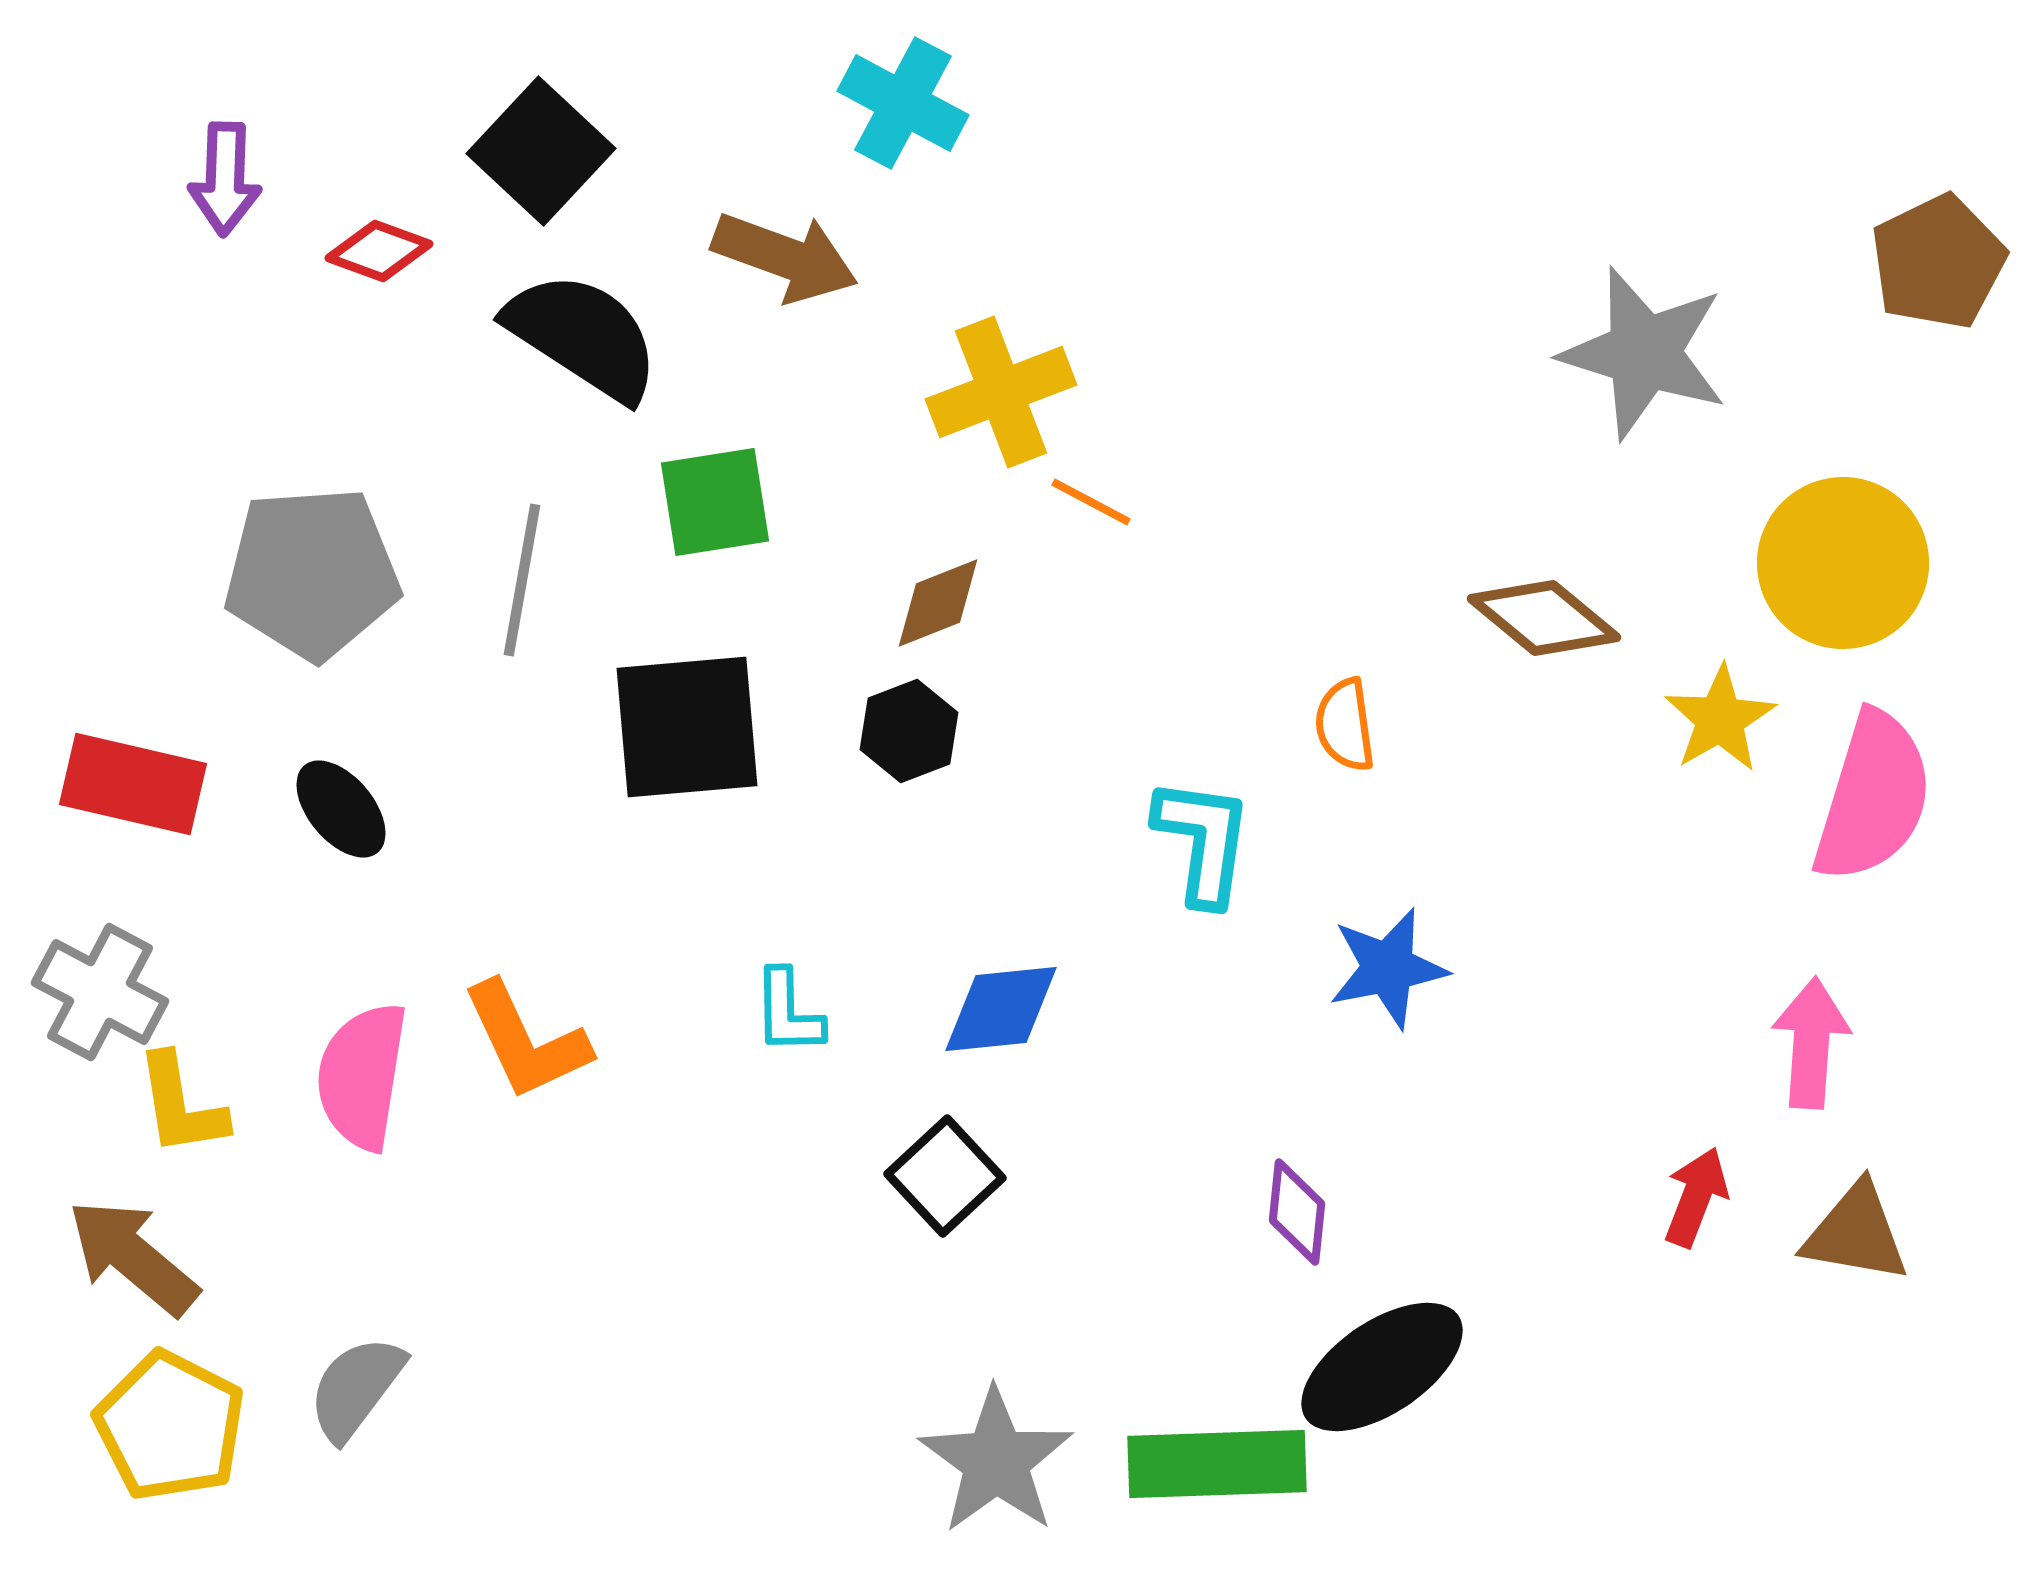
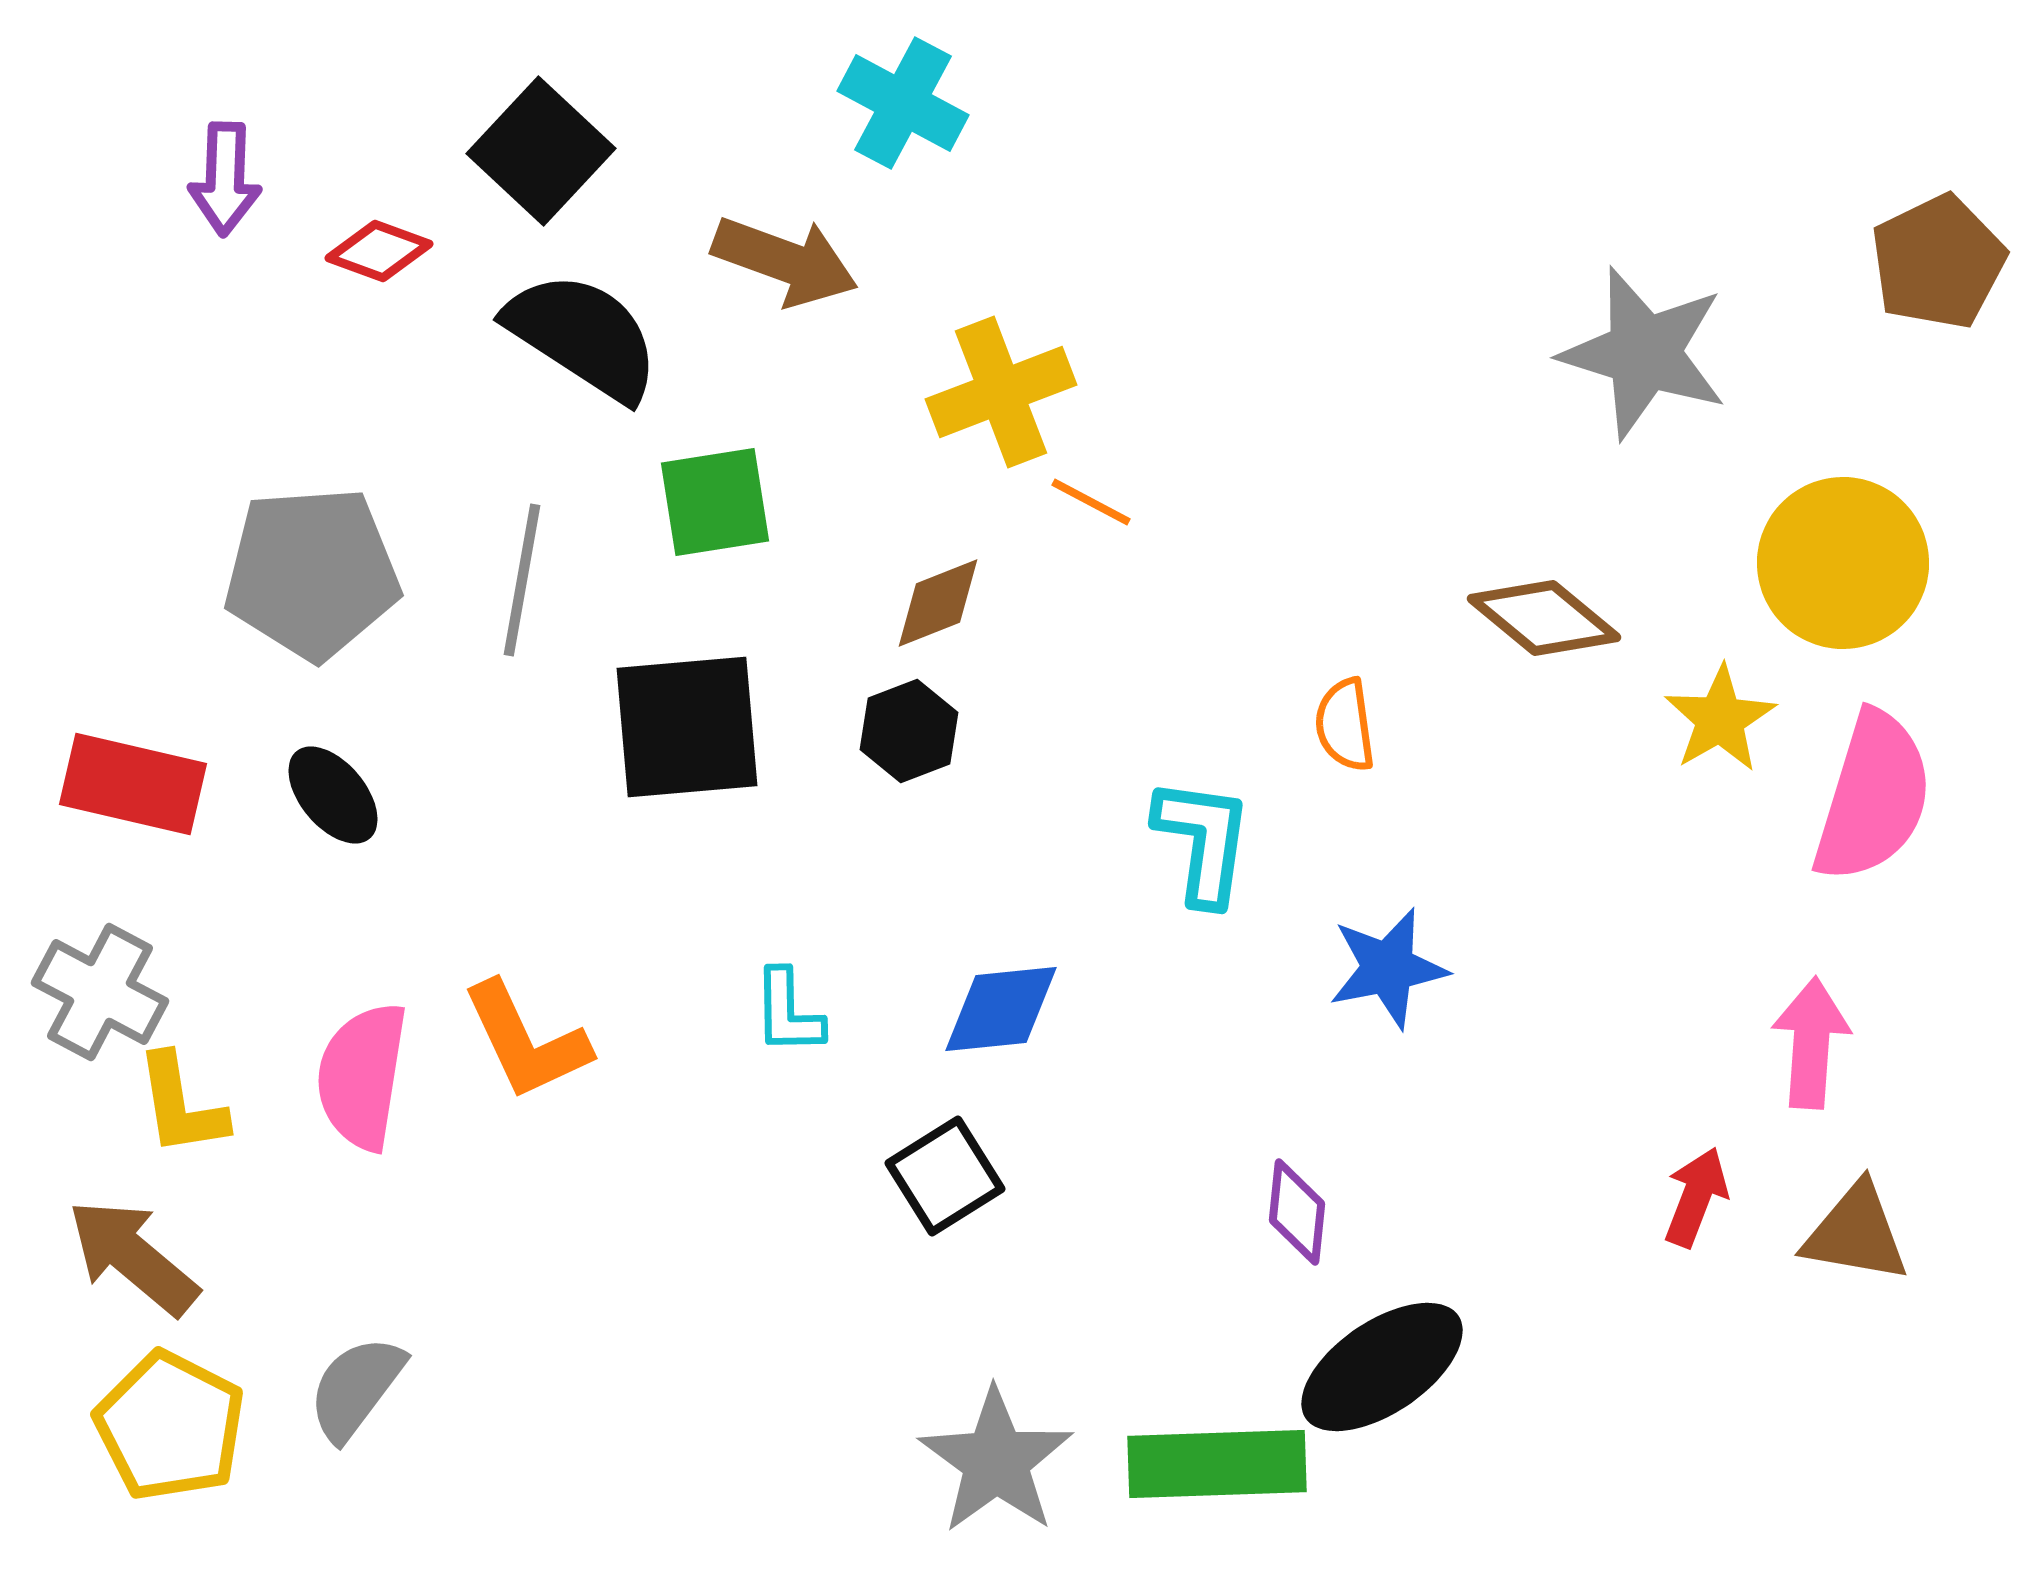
brown arrow at (785, 257): moved 4 px down
black ellipse at (341, 809): moved 8 px left, 14 px up
black square at (945, 1176): rotated 11 degrees clockwise
